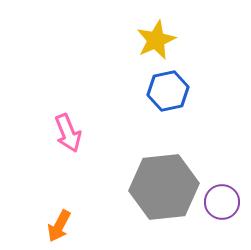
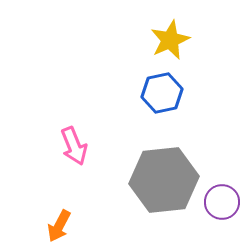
yellow star: moved 14 px right
blue hexagon: moved 6 px left, 2 px down
pink arrow: moved 6 px right, 13 px down
gray hexagon: moved 7 px up
